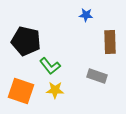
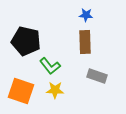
brown rectangle: moved 25 px left
